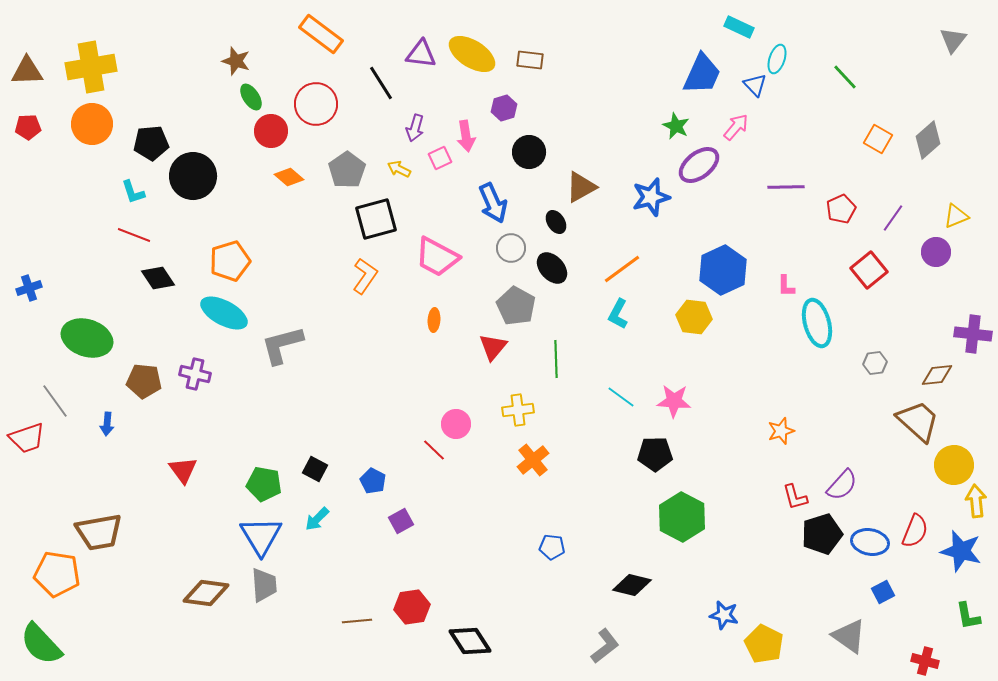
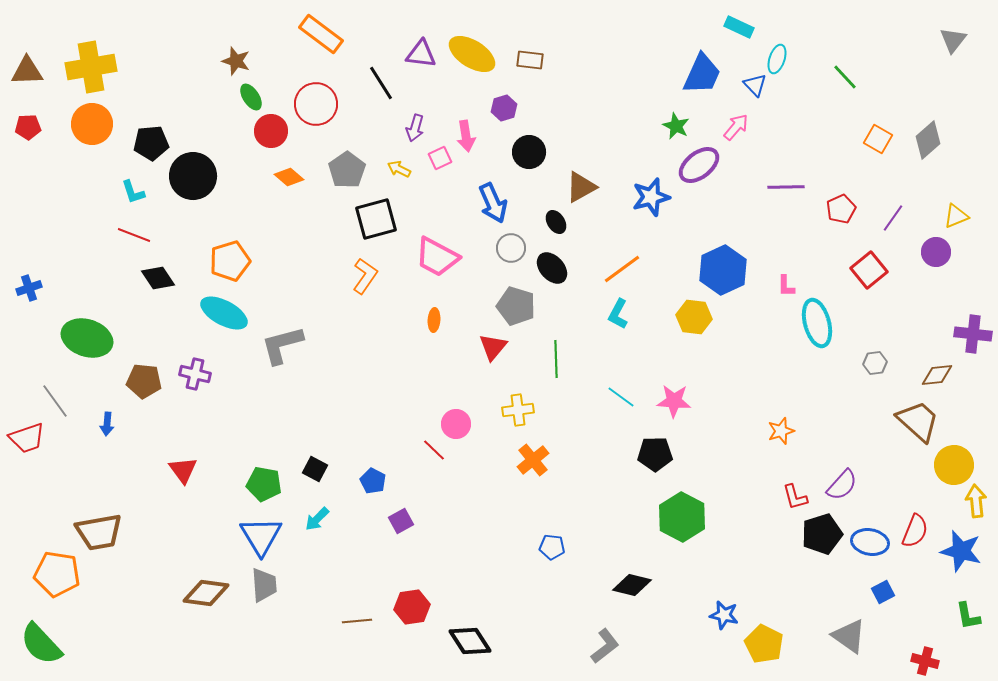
gray pentagon at (516, 306): rotated 12 degrees counterclockwise
